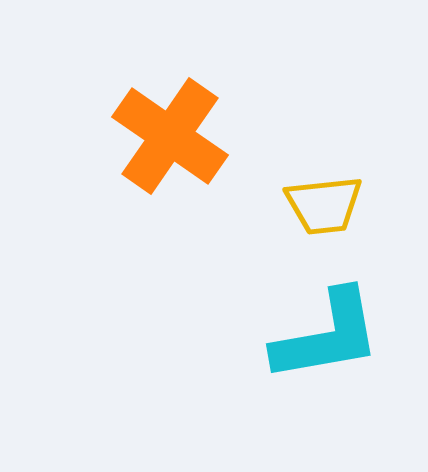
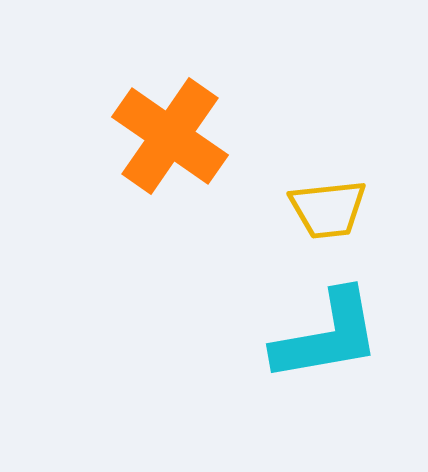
yellow trapezoid: moved 4 px right, 4 px down
